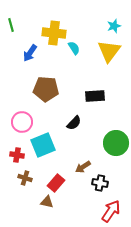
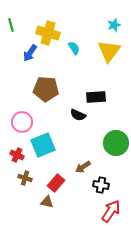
cyan star: moved 1 px up
yellow cross: moved 6 px left; rotated 10 degrees clockwise
black rectangle: moved 1 px right, 1 px down
black semicircle: moved 4 px right, 8 px up; rotated 70 degrees clockwise
red cross: rotated 16 degrees clockwise
black cross: moved 1 px right, 2 px down
